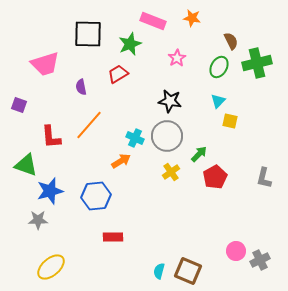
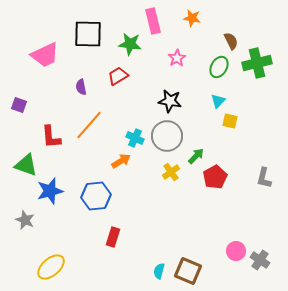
pink rectangle: rotated 55 degrees clockwise
green star: rotated 30 degrees clockwise
pink trapezoid: moved 9 px up; rotated 8 degrees counterclockwise
red trapezoid: moved 2 px down
green arrow: moved 3 px left, 2 px down
gray star: moved 13 px left; rotated 24 degrees clockwise
red rectangle: rotated 72 degrees counterclockwise
gray cross: rotated 30 degrees counterclockwise
